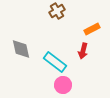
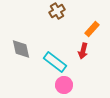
orange rectangle: rotated 21 degrees counterclockwise
pink circle: moved 1 px right
